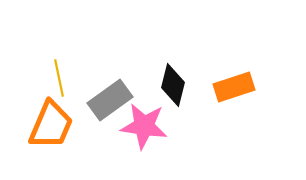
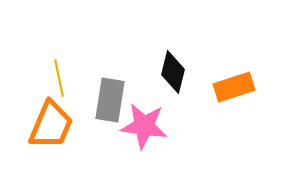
black diamond: moved 13 px up
gray rectangle: rotated 45 degrees counterclockwise
